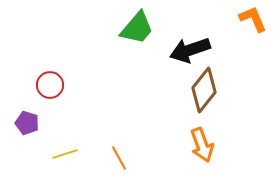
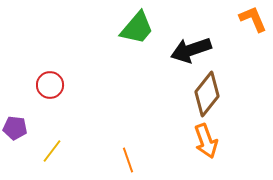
black arrow: moved 1 px right
brown diamond: moved 3 px right, 4 px down
purple pentagon: moved 12 px left, 5 px down; rotated 10 degrees counterclockwise
orange arrow: moved 4 px right, 4 px up
yellow line: moved 13 px left, 3 px up; rotated 35 degrees counterclockwise
orange line: moved 9 px right, 2 px down; rotated 10 degrees clockwise
